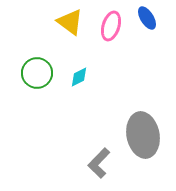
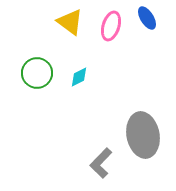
gray L-shape: moved 2 px right
